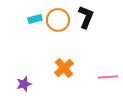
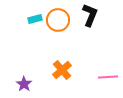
black L-shape: moved 4 px right, 2 px up
orange cross: moved 2 px left, 2 px down
purple star: rotated 21 degrees counterclockwise
